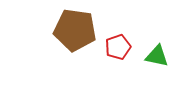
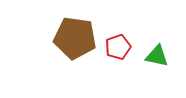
brown pentagon: moved 8 px down
